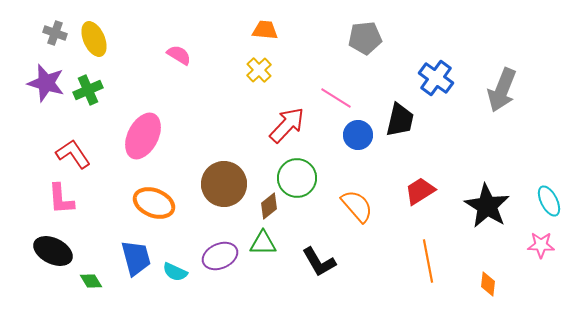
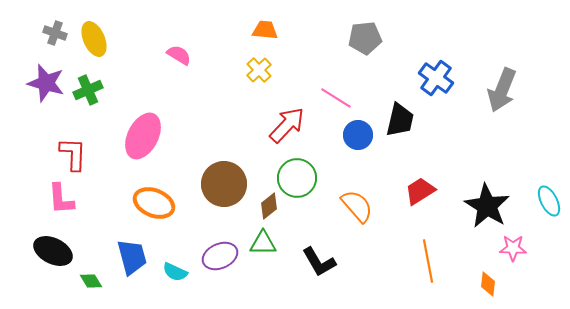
red L-shape: rotated 36 degrees clockwise
pink star: moved 28 px left, 3 px down
blue trapezoid: moved 4 px left, 1 px up
